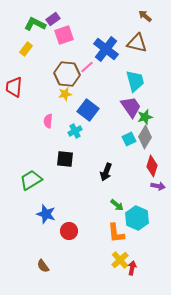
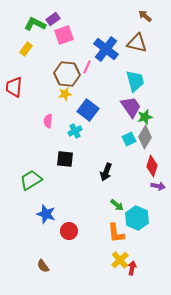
pink line: rotated 24 degrees counterclockwise
